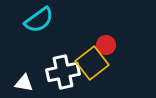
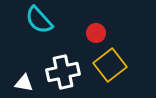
cyan semicircle: rotated 84 degrees clockwise
red circle: moved 10 px left, 12 px up
yellow square: moved 18 px right, 2 px down
